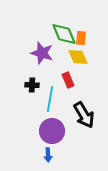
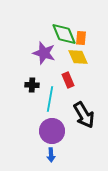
purple star: moved 2 px right
blue arrow: moved 3 px right
